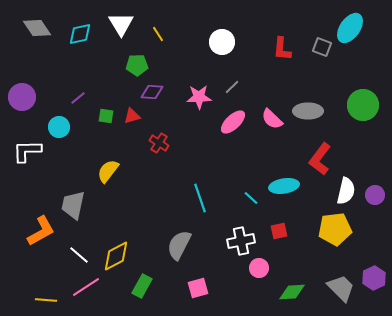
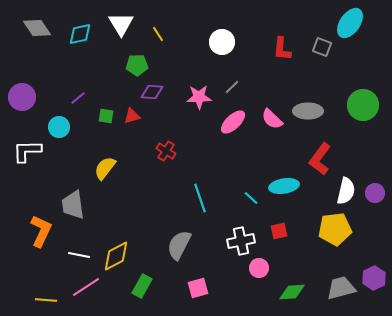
cyan ellipse at (350, 28): moved 5 px up
red cross at (159, 143): moved 7 px right, 8 px down
yellow semicircle at (108, 171): moved 3 px left, 3 px up
purple circle at (375, 195): moved 2 px up
gray trapezoid at (73, 205): rotated 20 degrees counterclockwise
orange L-shape at (41, 231): rotated 36 degrees counterclockwise
white line at (79, 255): rotated 30 degrees counterclockwise
gray trapezoid at (341, 288): rotated 60 degrees counterclockwise
